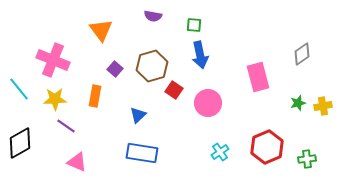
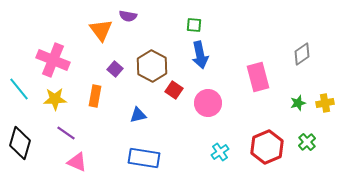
purple semicircle: moved 25 px left
brown hexagon: rotated 16 degrees counterclockwise
yellow cross: moved 2 px right, 3 px up
blue triangle: rotated 30 degrees clockwise
purple line: moved 7 px down
black diamond: rotated 44 degrees counterclockwise
blue rectangle: moved 2 px right, 5 px down
green cross: moved 17 px up; rotated 36 degrees counterclockwise
